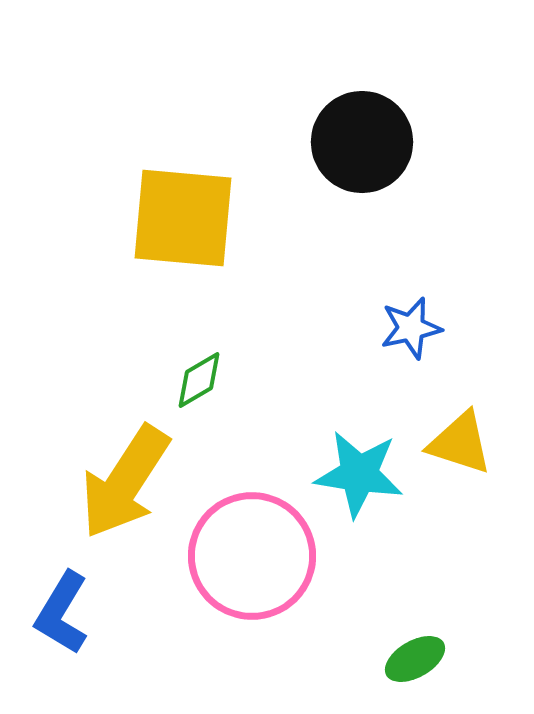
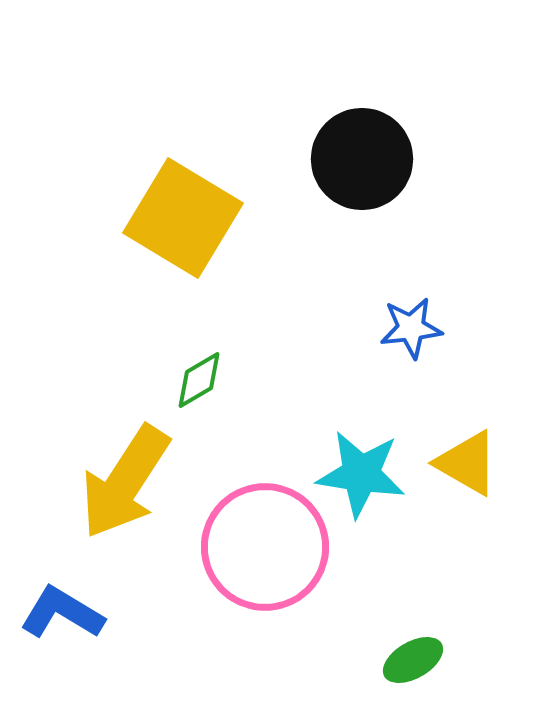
black circle: moved 17 px down
yellow square: rotated 26 degrees clockwise
blue star: rotated 6 degrees clockwise
yellow triangle: moved 7 px right, 20 px down; rotated 12 degrees clockwise
cyan star: moved 2 px right
pink circle: moved 13 px right, 9 px up
blue L-shape: rotated 90 degrees clockwise
green ellipse: moved 2 px left, 1 px down
